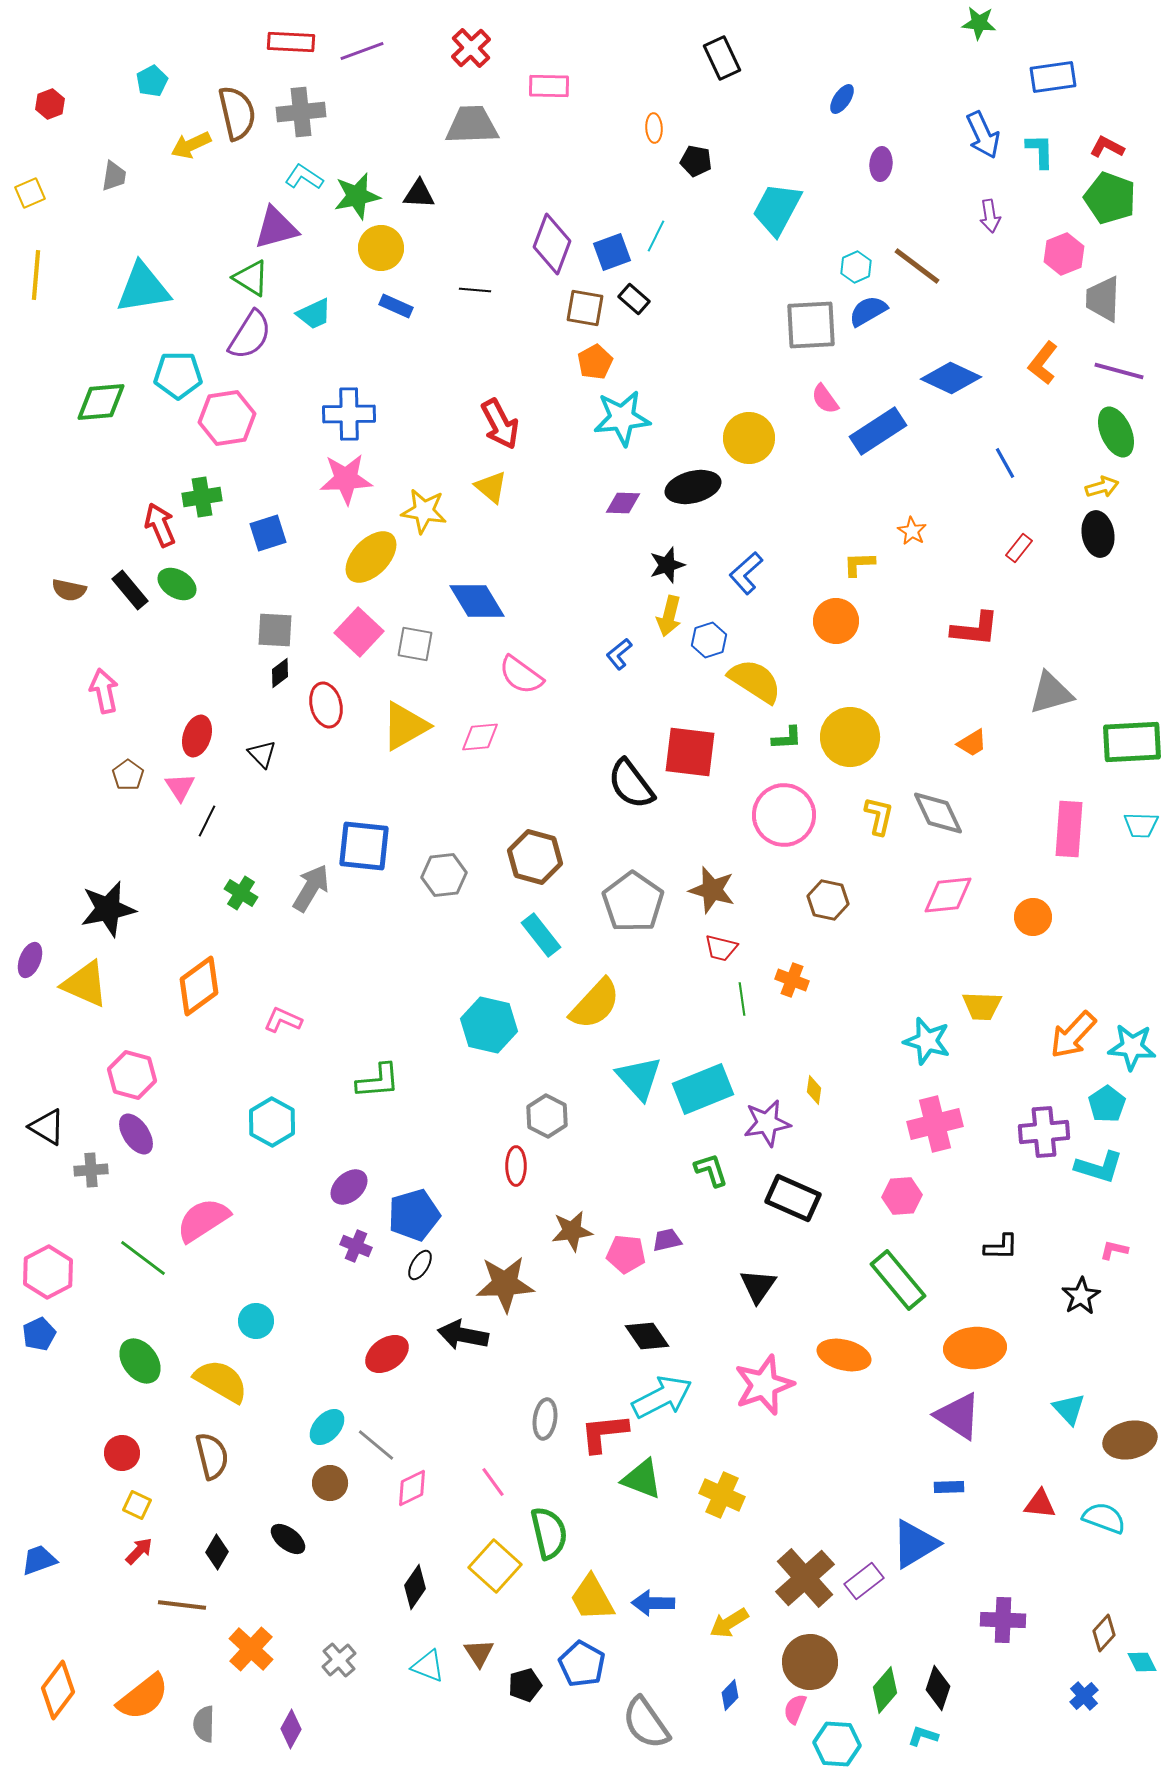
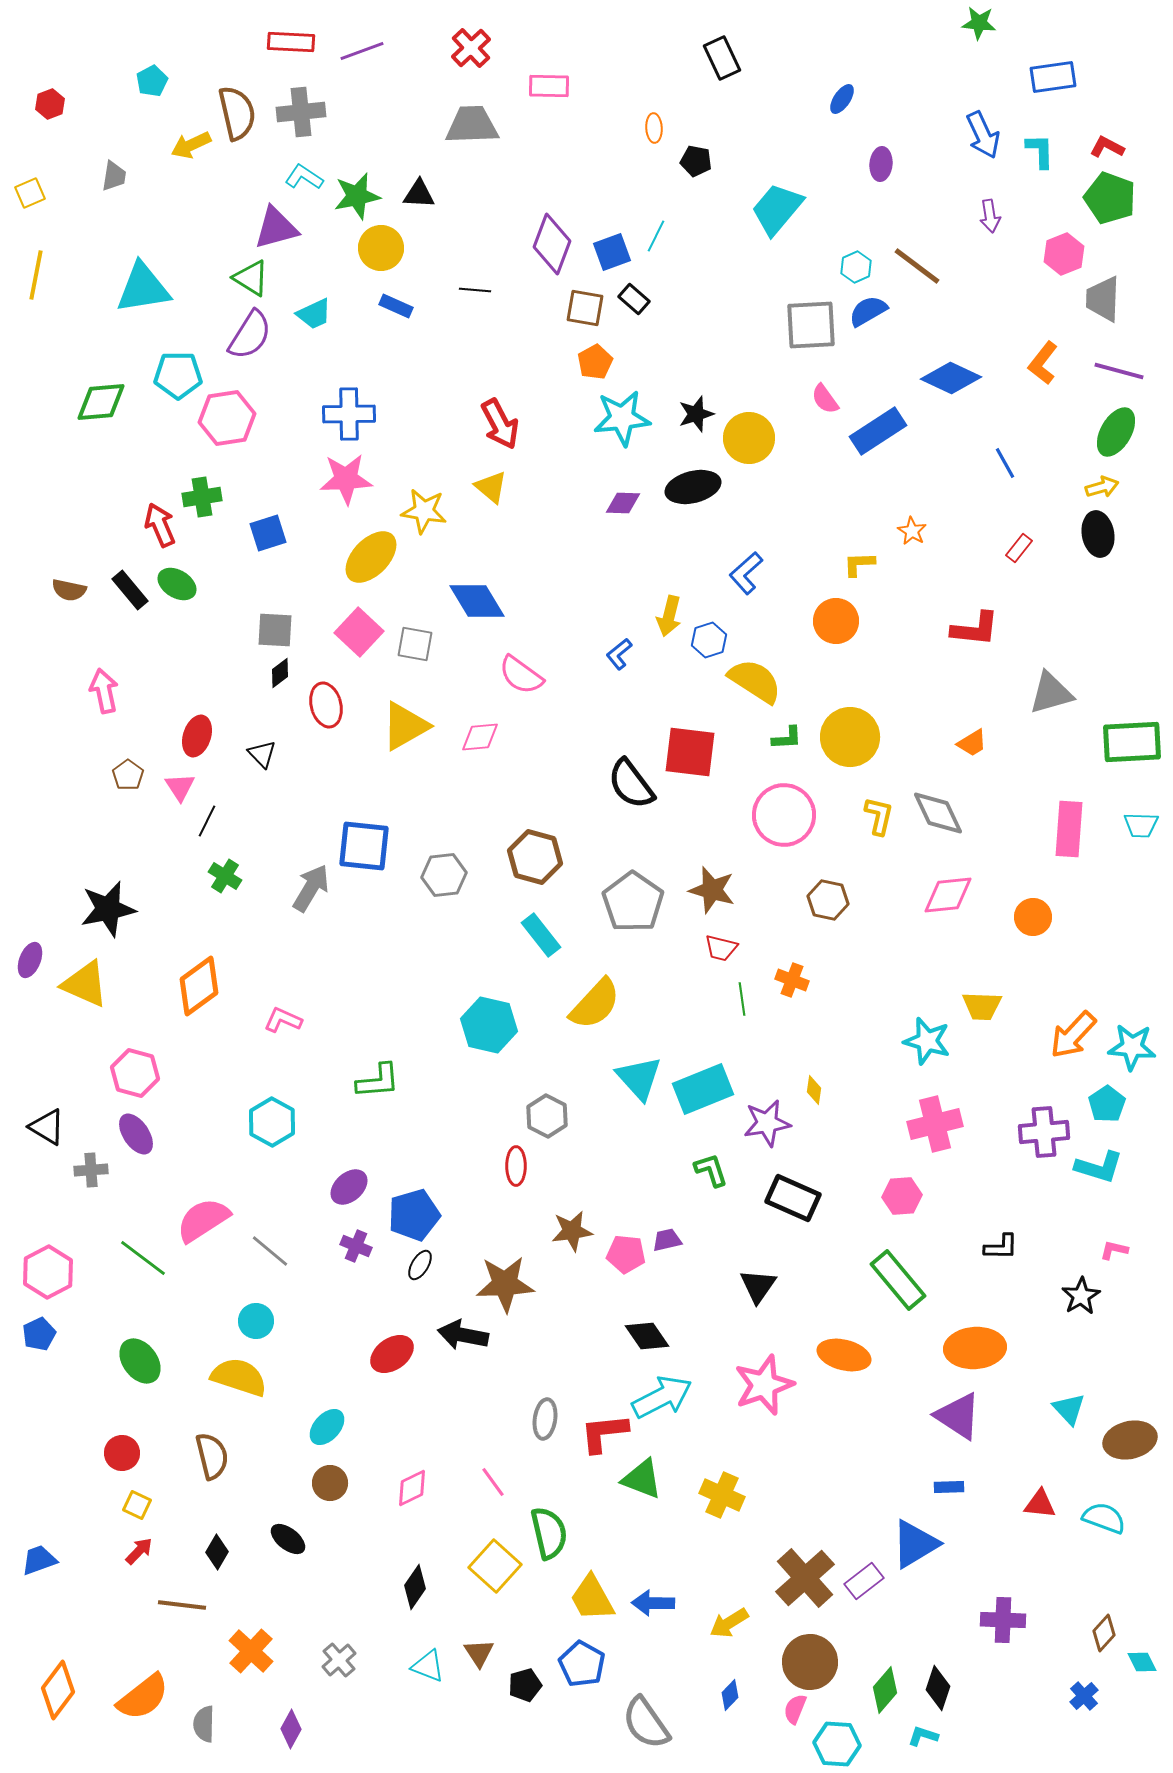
cyan trapezoid at (777, 209): rotated 12 degrees clockwise
yellow line at (36, 275): rotated 6 degrees clockwise
green ellipse at (1116, 432): rotated 54 degrees clockwise
black star at (667, 565): moved 29 px right, 151 px up
green cross at (241, 893): moved 16 px left, 17 px up
pink hexagon at (132, 1075): moved 3 px right, 2 px up
red ellipse at (387, 1354): moved 5 px right
yellow semicircle at (221, 1381): moved 18 px right, 4 px up; rotated 12 degrees counterclockwise
gray line at (376, 1445): moved 106 px left, 194 px up
orange cross at (251, 1649): moved 2 px down
